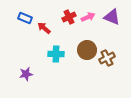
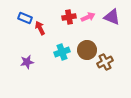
red cross: rotated 16 degrees clockwise
red arrow: moved 4 px left; rotated 24 degrees clockwise
cyan cross: moved 6 px right, 2 px up; rotated 21 degrees counterclockwise
brown cross: moved 2 px left, 4 px down
purple star: moved 1 px right, 12 px up
